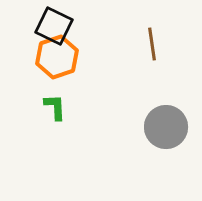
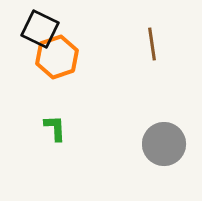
black square: moved 14 px left, 3 px down
green L-shape: moved 21 px down
gray circle: moved 2 px left, 17 px down
